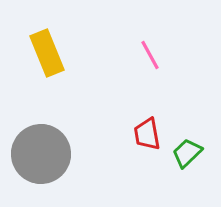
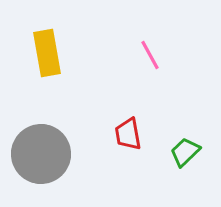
yellow rectangle: rotated 12 degrees clockwise
red trapezoid: moved 19 px left
green trapezoid: moved 2 px left, 1 px up
